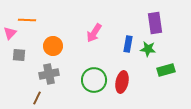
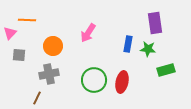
pink arrow: moved 6 px left
